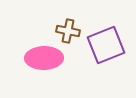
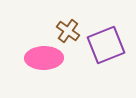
brown cross: rotated 25 degrees clockwise
